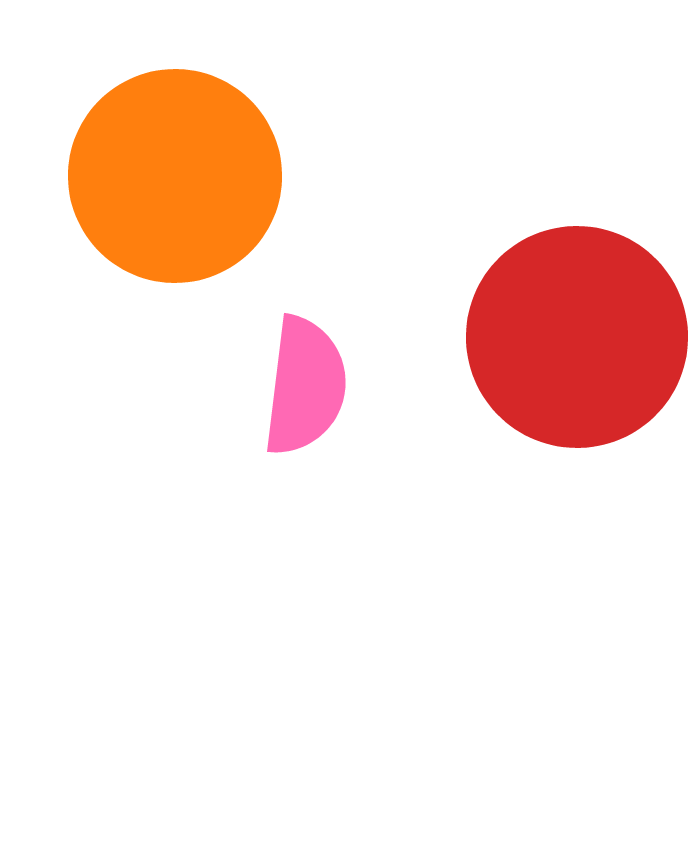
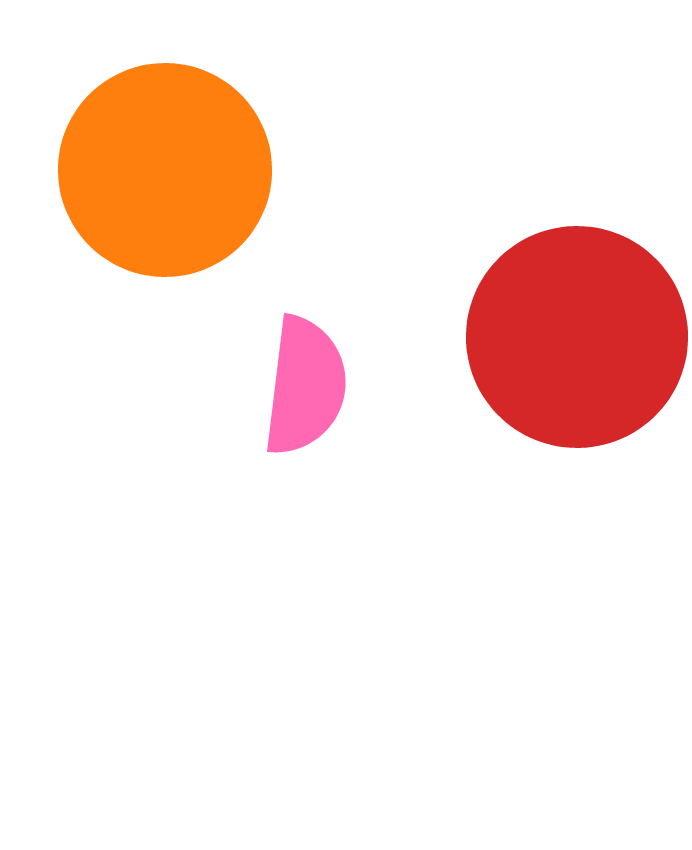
orange circle: moved 10 px left, 6 px up
